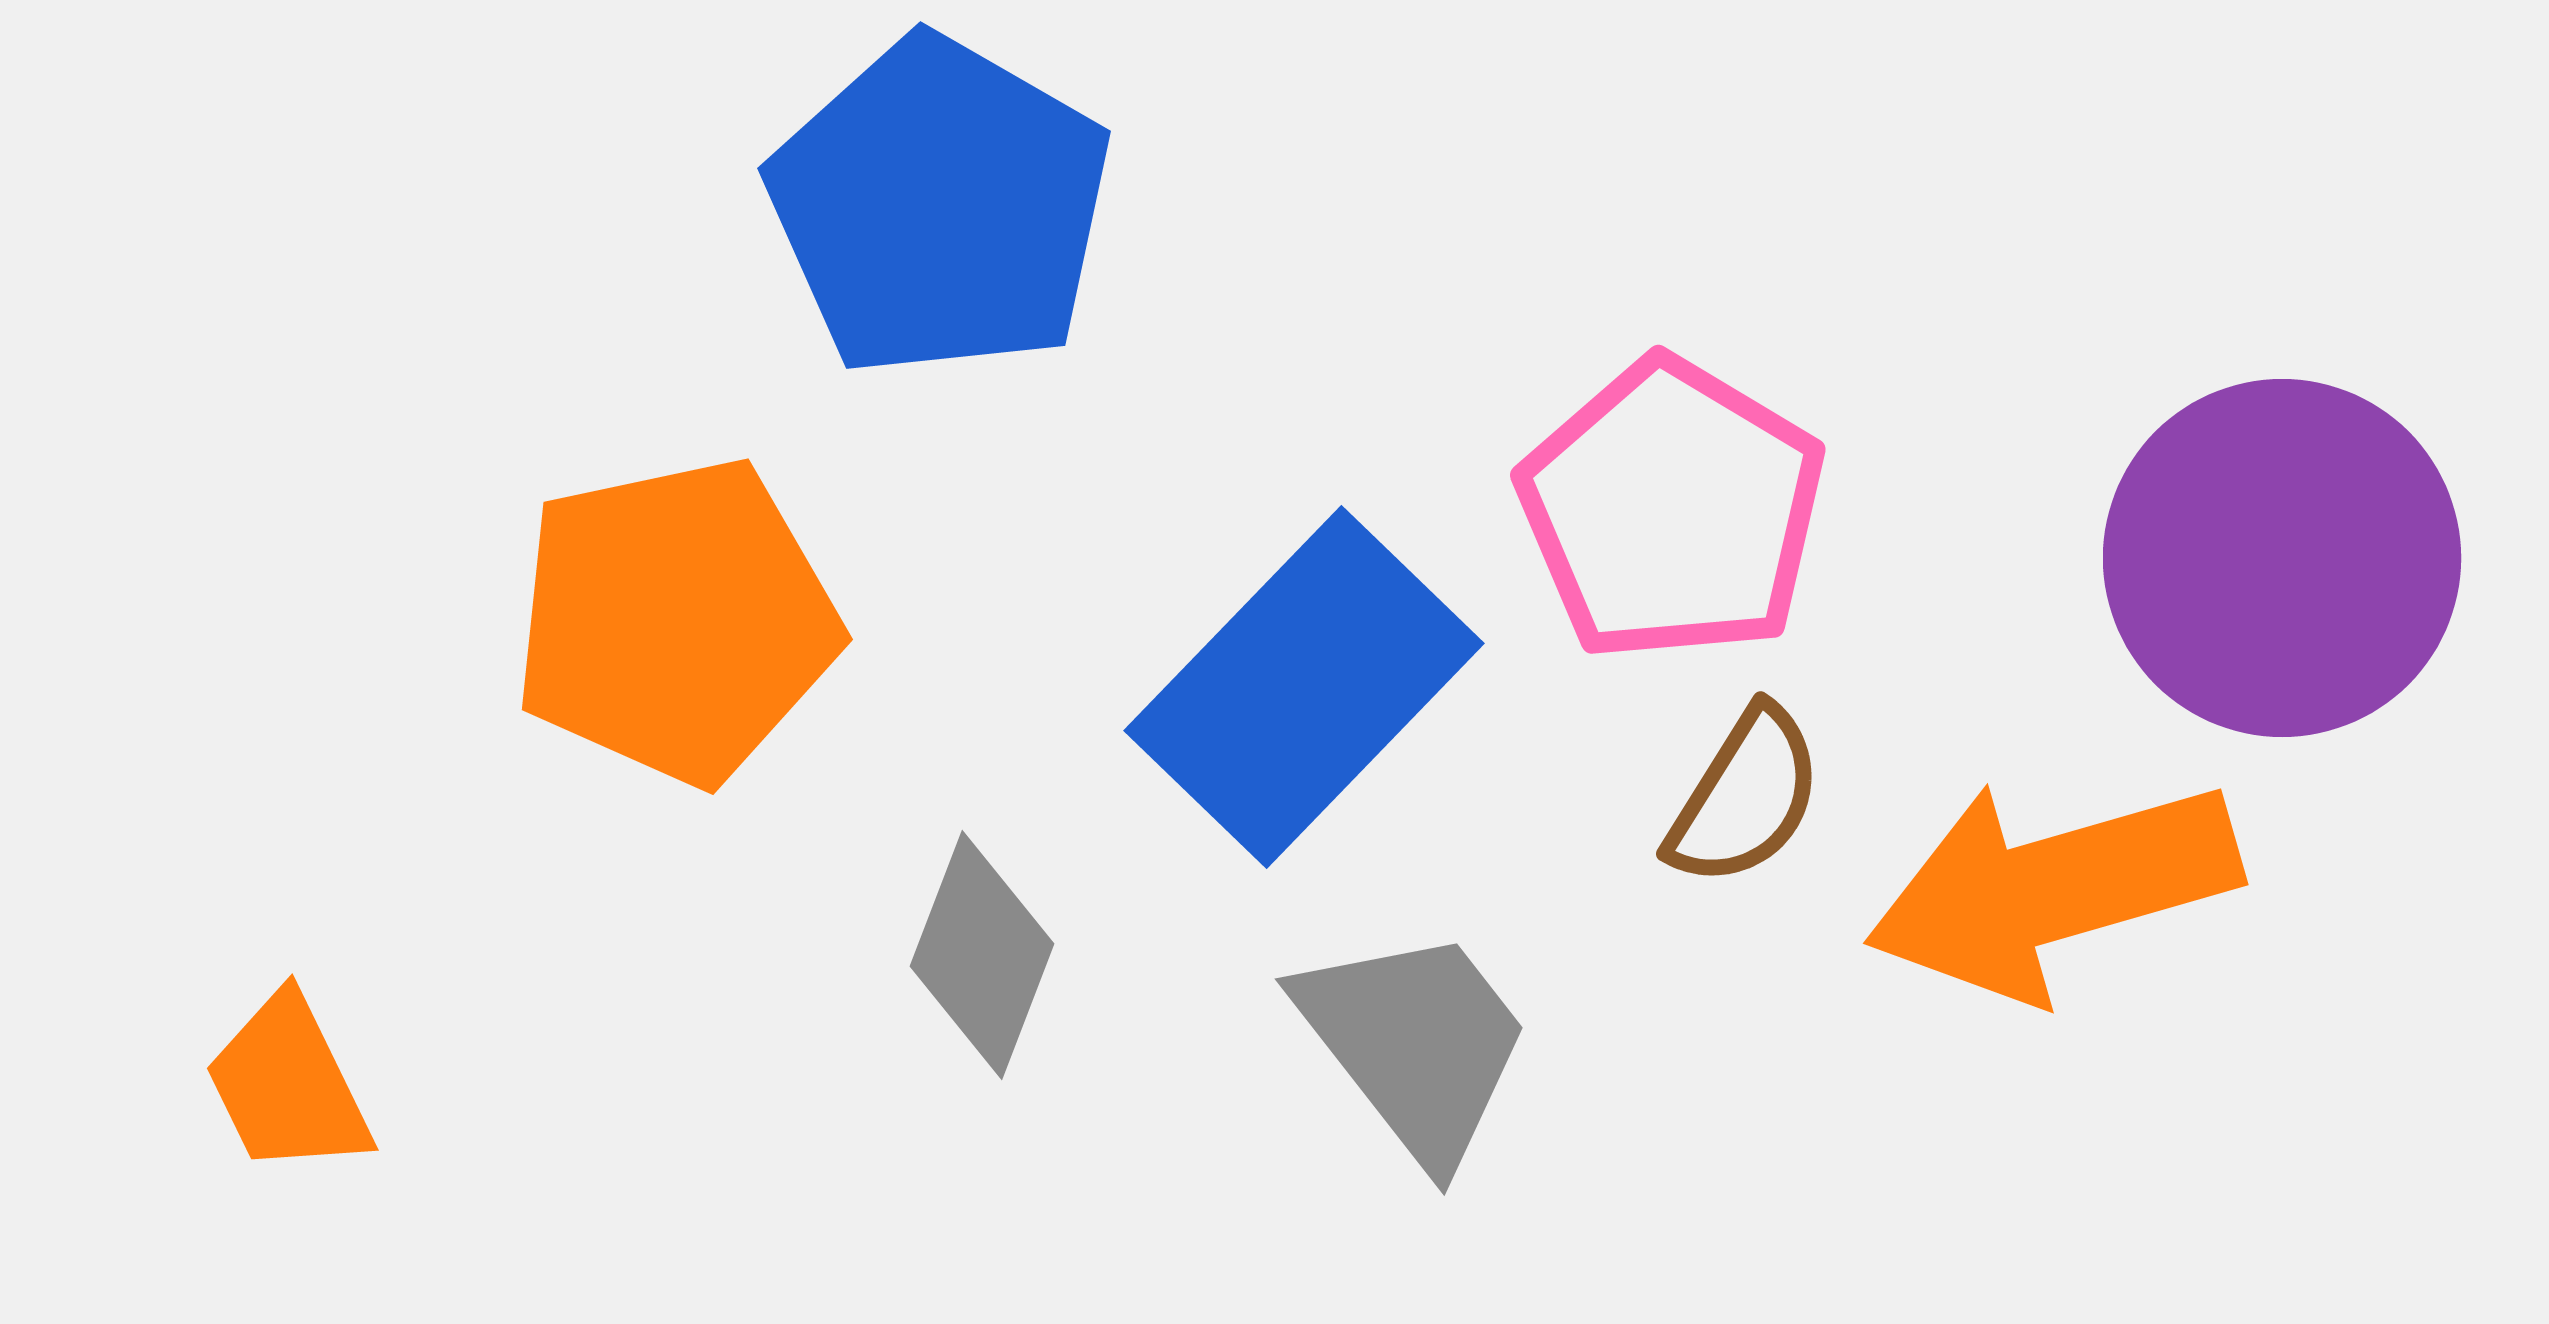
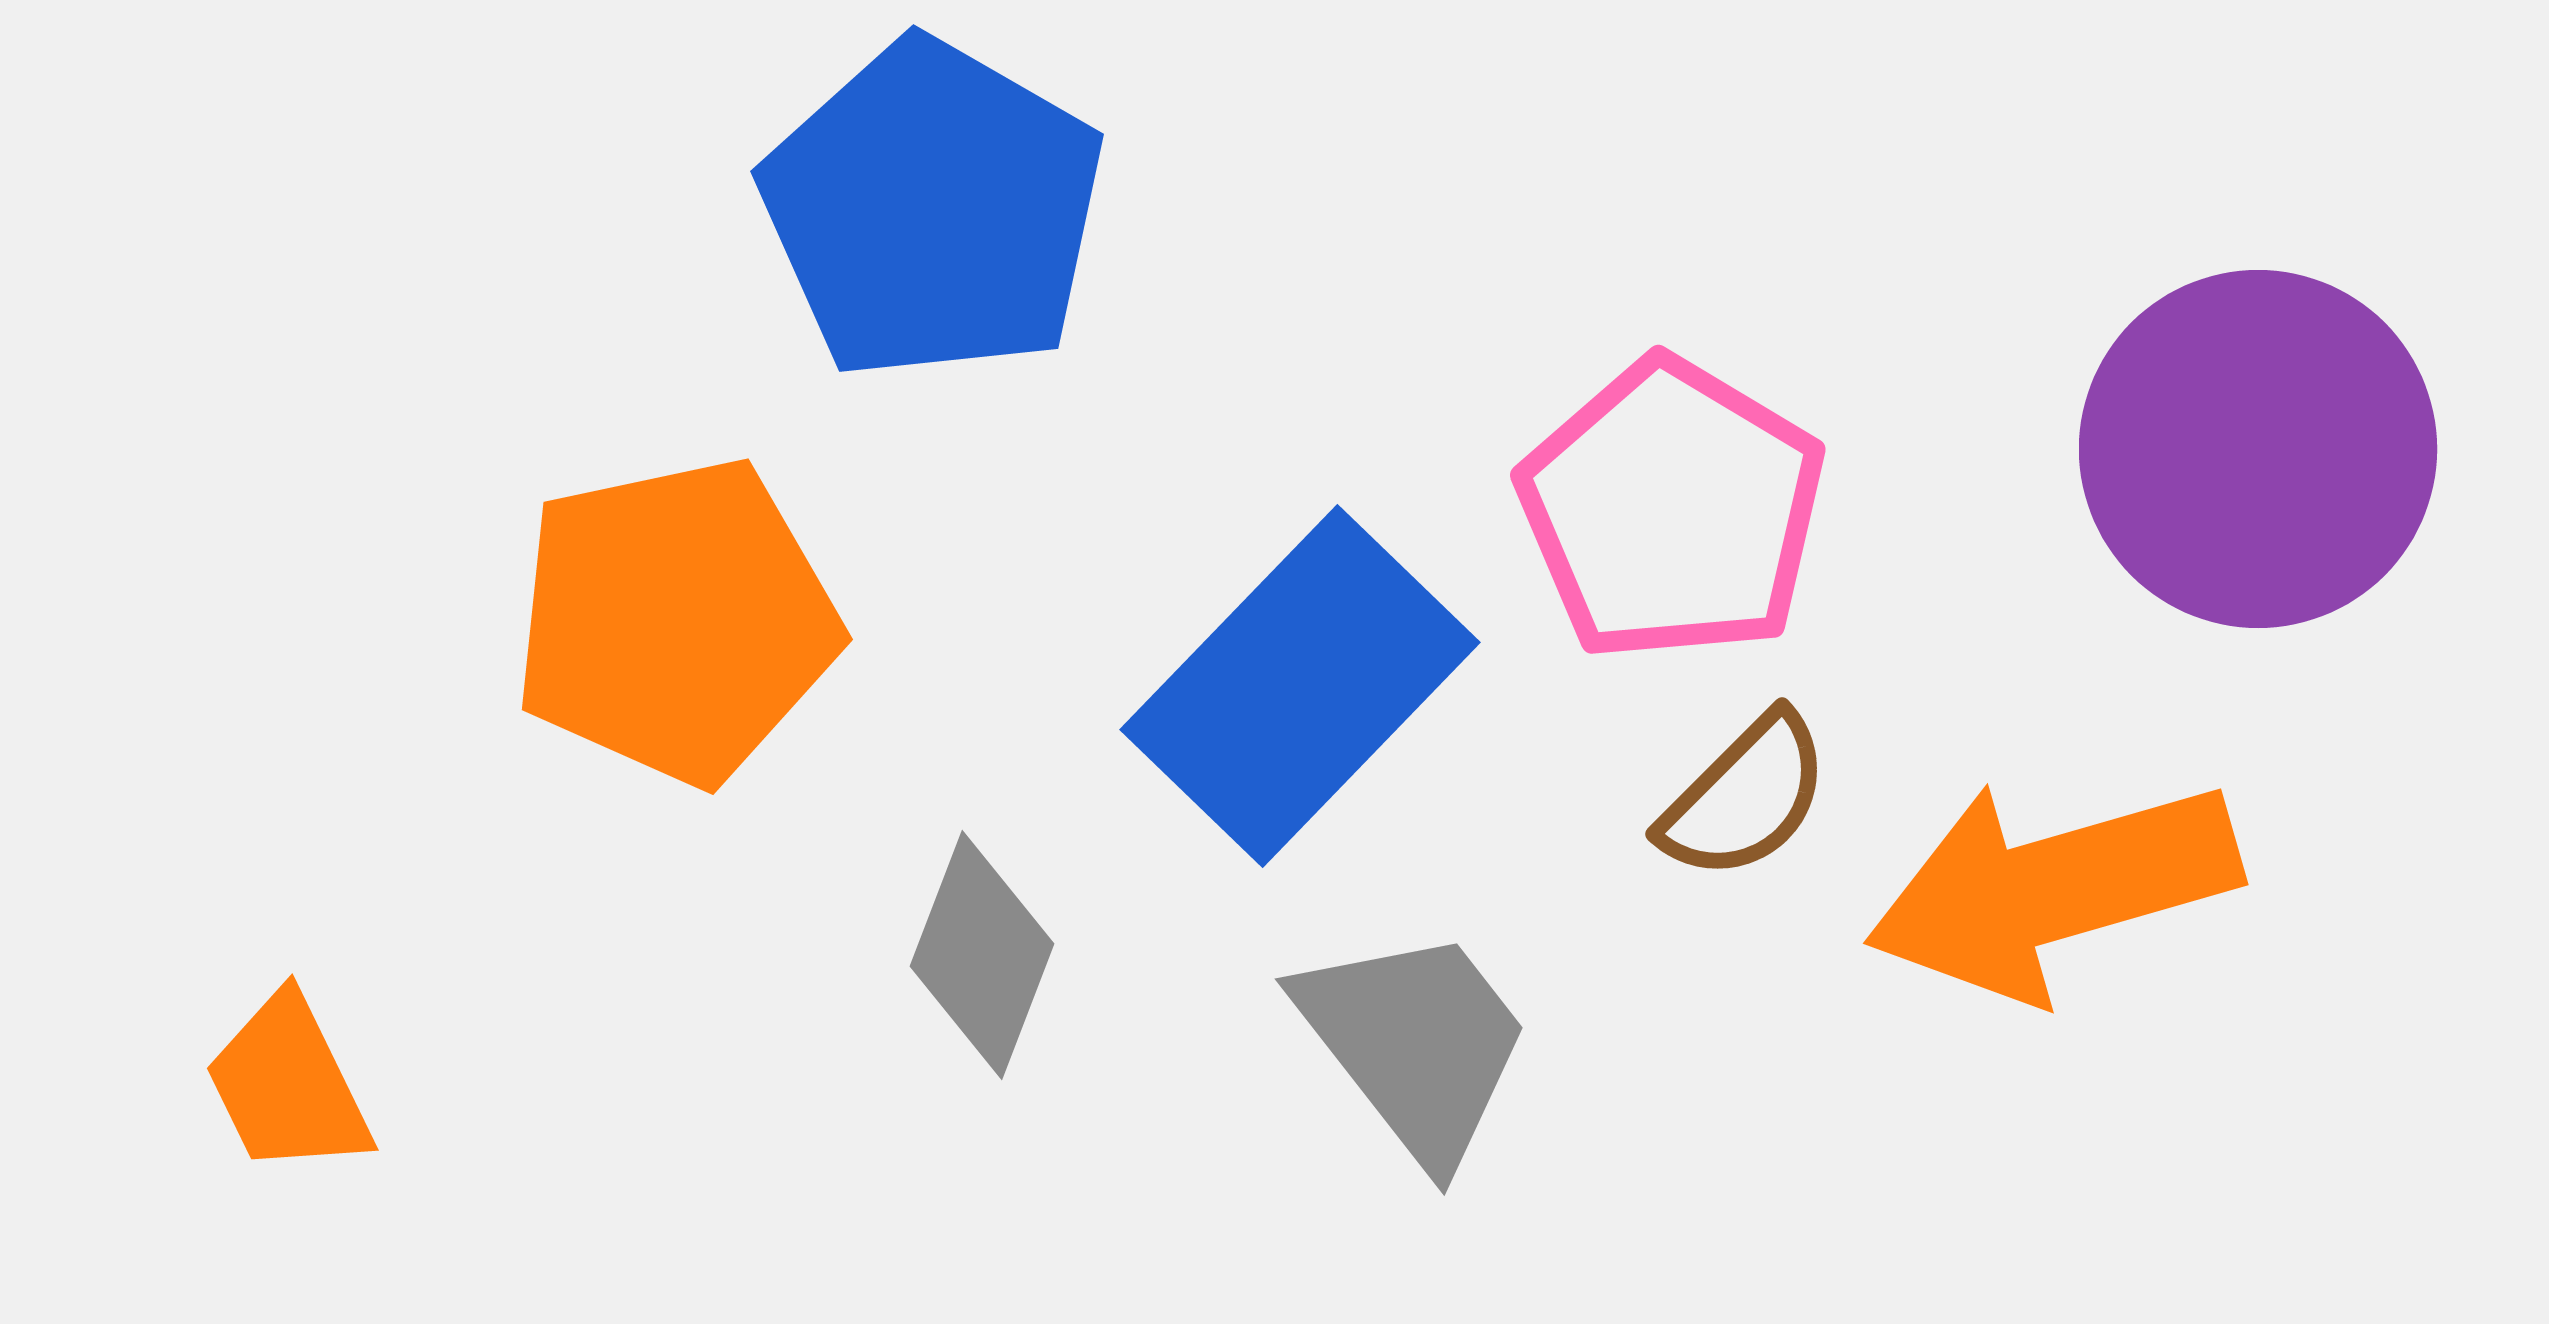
blue pentagon: moved 7 px left, 3 px down
purple circle: moved 24 px left, 109 px up
blue rectangle: moved 4 px left, 1 px up
brown semicircle: rotated 13 degrees clockwise
